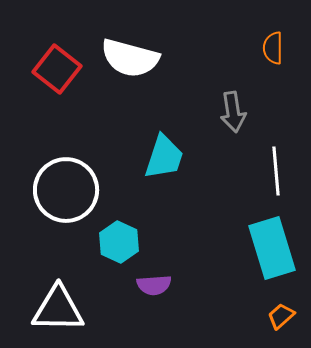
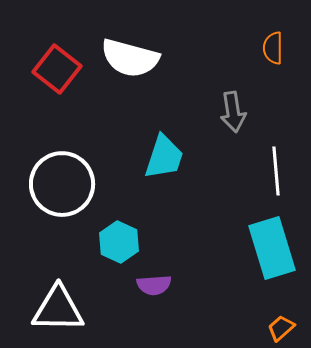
white circle: moved 4 px left, 6 px up
orange trapezoid: moved 12 px down
